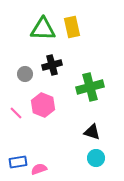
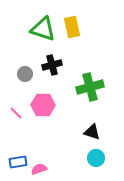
green triangle: rotated 16 degrees clockwise
pink hexagon: rotated 20 degrees counterclockwise
